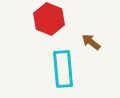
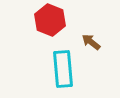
red hexagon: moved 1 px right, 1 px down
